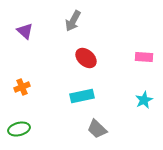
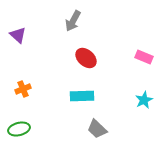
purple triangle: moved 7 px left, 4 px down
pink rectangle: rotated 18 degrees clockwise
orange cross: moved 1 px right, 2 px down
cyan rectangle: rotated 10 degrees clockwise
